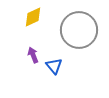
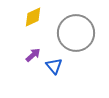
gray circle: moved 3 px left, 3 px down
purple arrow: rotated 70 degrees clockwise
